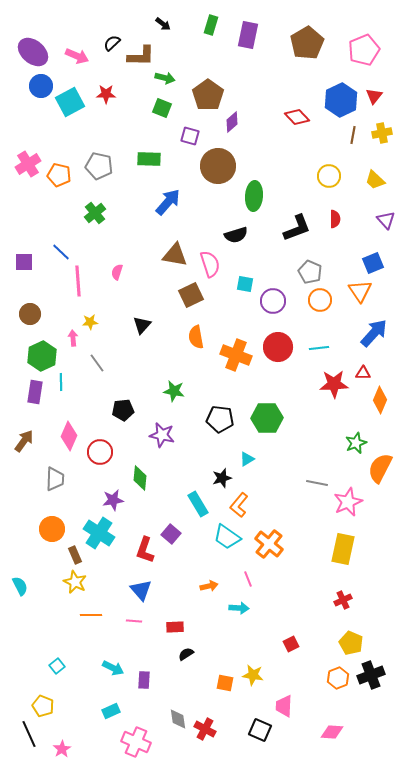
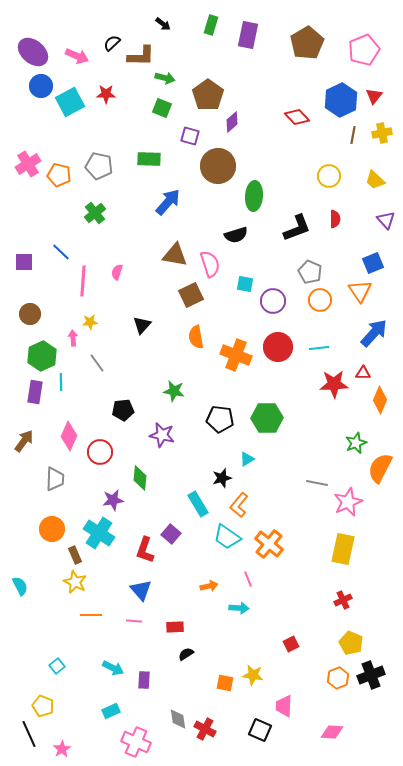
pink line at (78, 281): moved 5 px right; rotated 8 degrees clockwise
